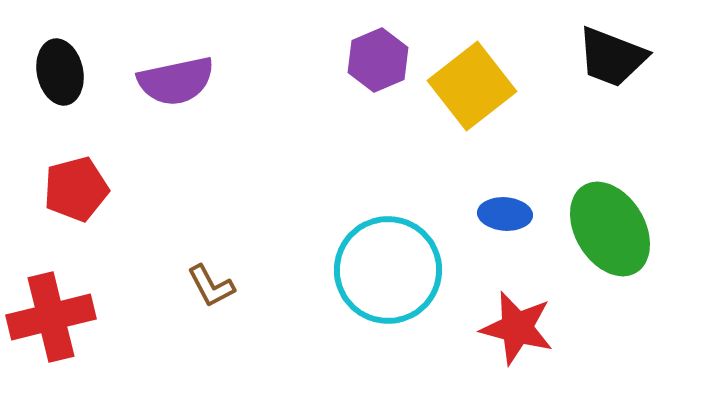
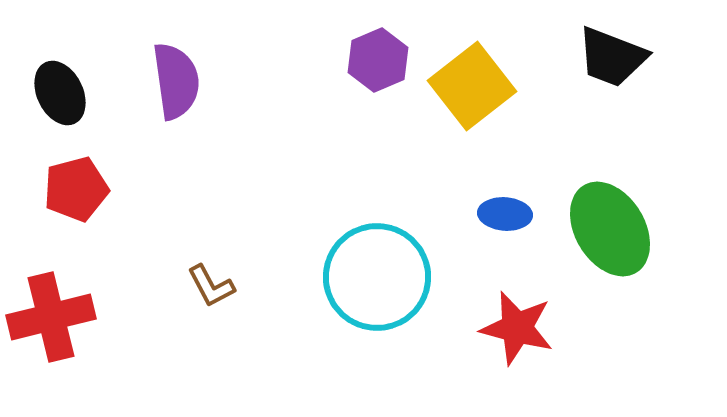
black ellipse: moved 21 px down; rotated 14 degrees counterclockwise
purple semicircle: rotated 86 degrees counterclockwise
cyan circle: moved 11 px left, 7 px down
